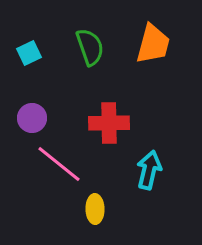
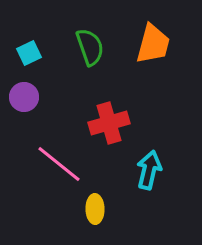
purple circle: moved 8 px left, 21 px up
red cross: rotated 15 degrees counterclockwise
